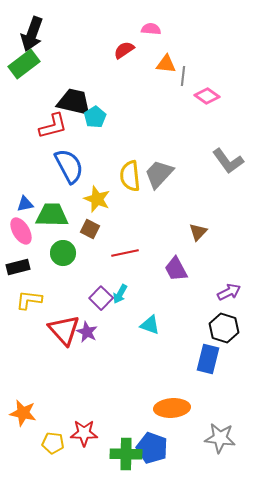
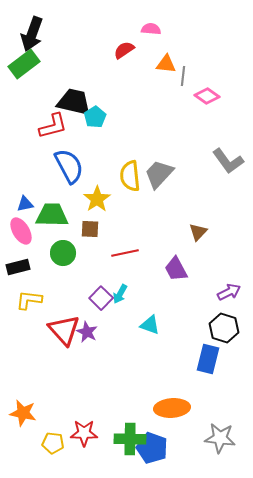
yellow star: rotated 16 degrees clockwise
brown square: rotated 24 degrees counterclockwise
green cross: moved 4 px right, 15 px up
